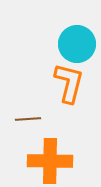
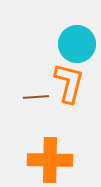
brown line: moved 8 px right, 22 px up
orange cross: moved 1 px up
